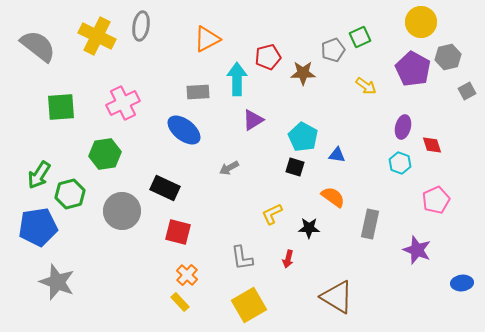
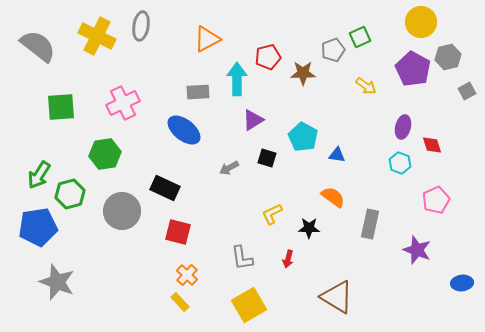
black square at (295, 167): moved 28 px left, 9 px up
